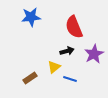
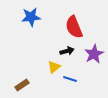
brown rectangle: moved 8 px left, 7 px down
